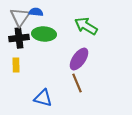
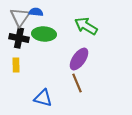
black cross: rotated 18 degrees clockwise
